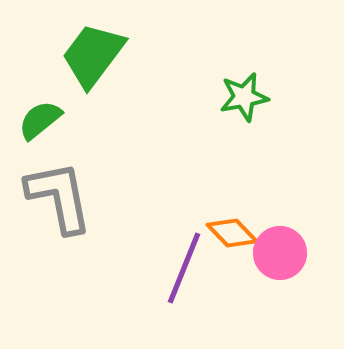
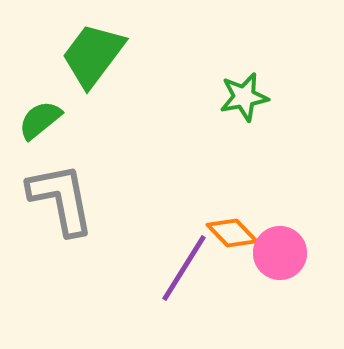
gray L-shape: moved 2 px right, 2 px down
purple line: rotated 10 degrees clockwise
